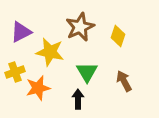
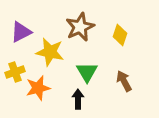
yellow diamond: moved 2 px right, 1 px up
